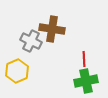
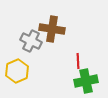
red line: moved 6 px left, 2 px down
